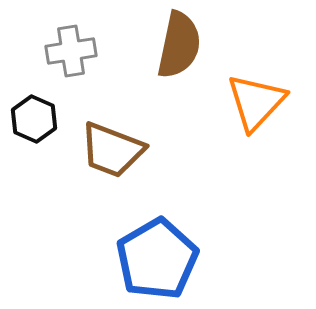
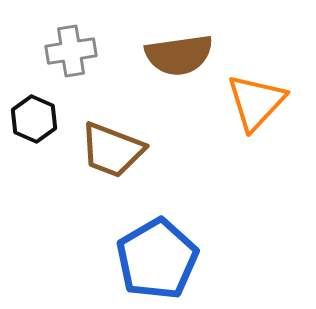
brown semicircle: moved 10 px down; rotated 70 degrees clockwise
